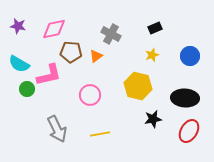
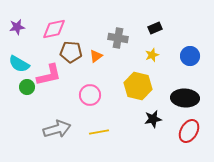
purple star: moved 1 px left, 1 px down; rotated 21 degrees counterclockwise
gray cross: moved 7 px right, 4 px down; rotated 18 degrees counterclockwise
green circle: moved 2 px up
gray arrow: rotated 80 degrees counterclockwise
yellow line: moved 1 px left, 2 px up
